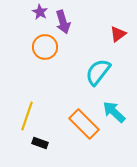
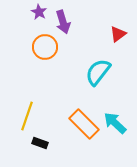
purple star: moved 1 px left
cyan arrow: moved 1 px right, 11 px down
